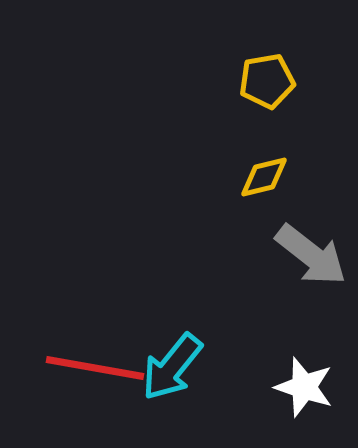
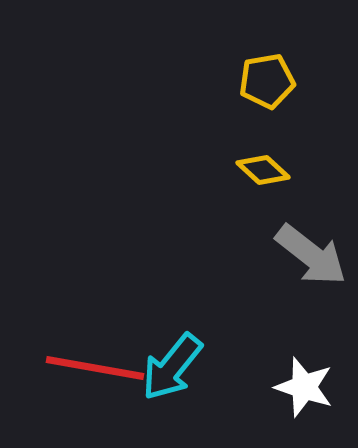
yellow diamond: moved 1 px left, 7 px up; rotated 56 degrees clockwise
